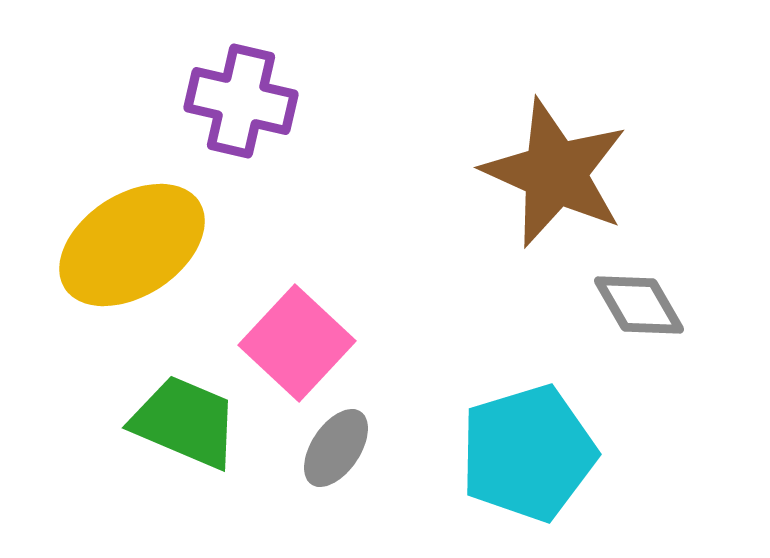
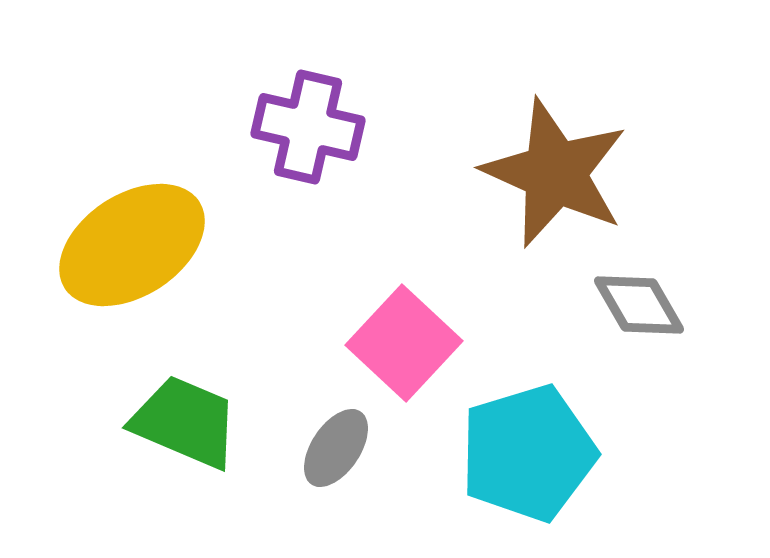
purple cross: moved 67 px right, 26 px down
pink square: moved 107 px right
